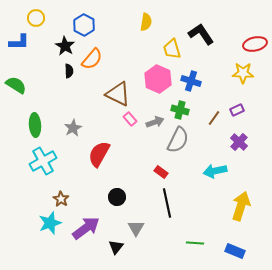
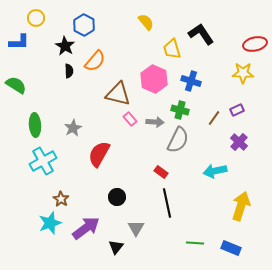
yellow semicircle: rotated 48 degrees counterclockwise
orange semicircle: moved 3 px right, 2 px down
pink hexagon: moved 4 px left
brown triangle: rotated 12 degrees counterclockwise
gray arrow: rotated 24 degrees clockwise
blue rectangle: moved 4 px left, 3 px up
